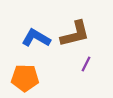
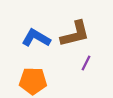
purple line: moved 1 px up
orange pentagon: moved 8 px right, 3 px down
